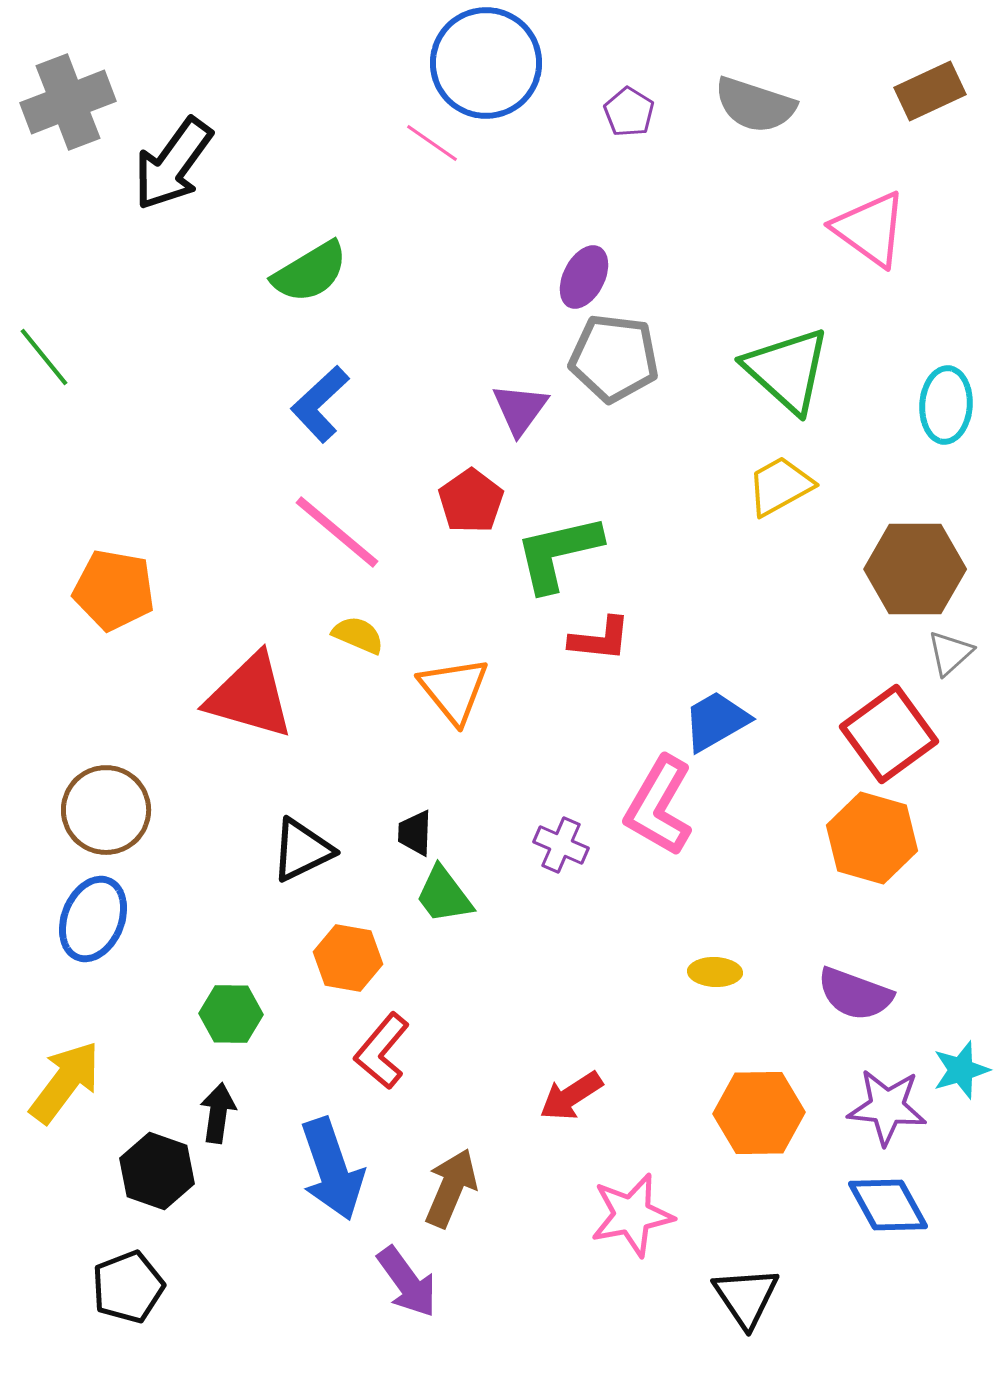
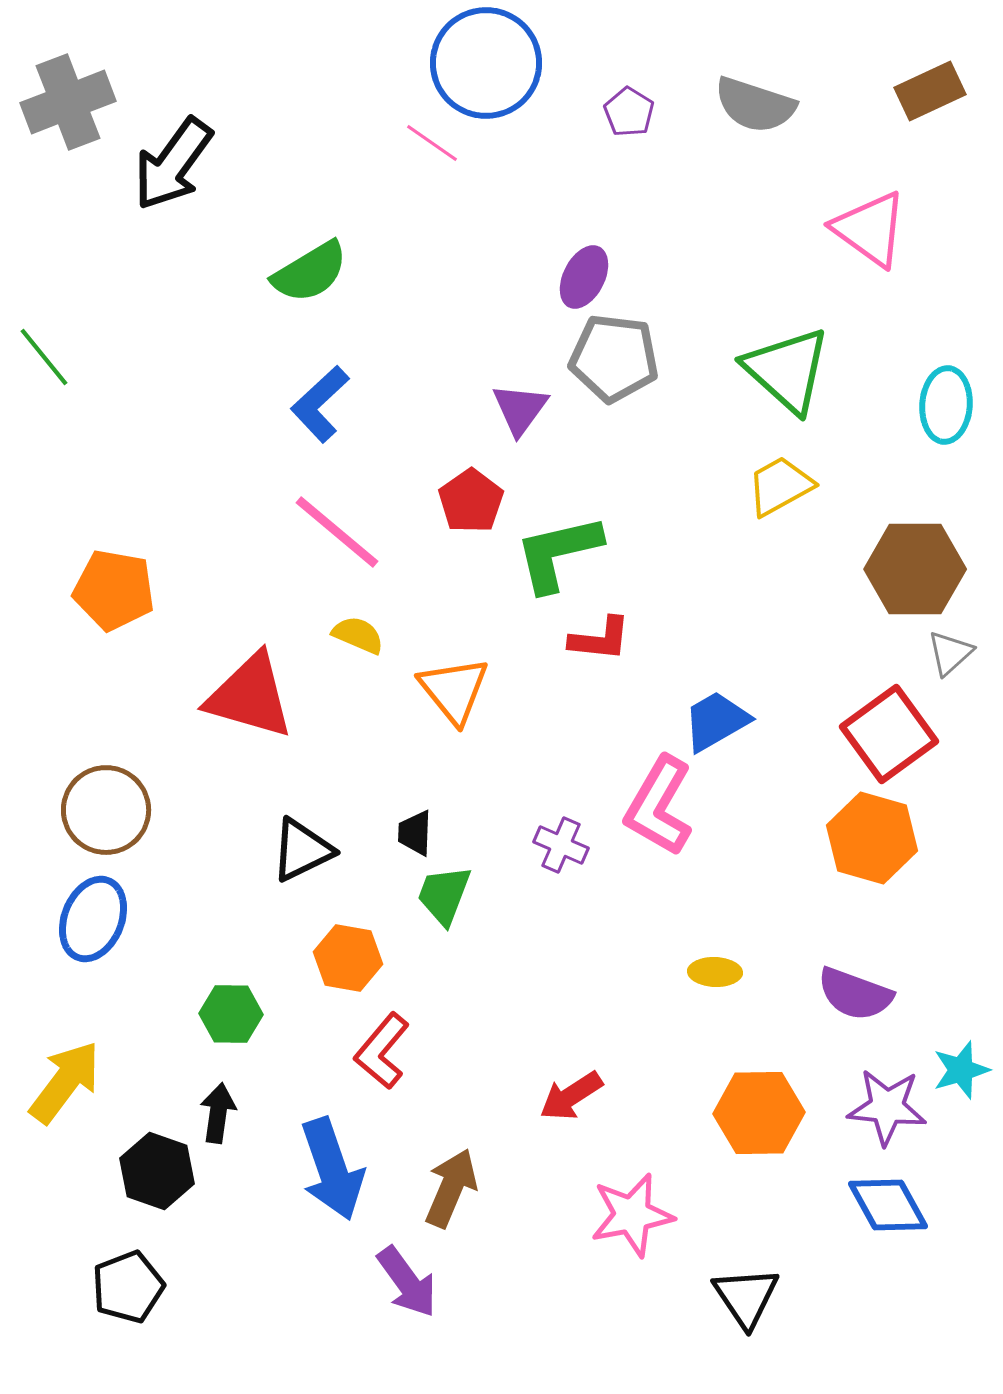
green trapezoid at (444, 895): rotated 58 degrees clockwise
